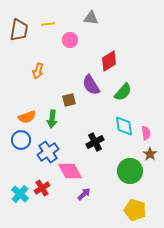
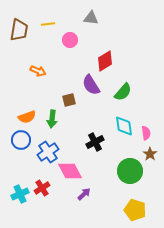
red diamond: moved 4 px left
orange arrow: rotated 84 degrees counterclockwise
cyan cross: rotated 24 degrees clockwise
